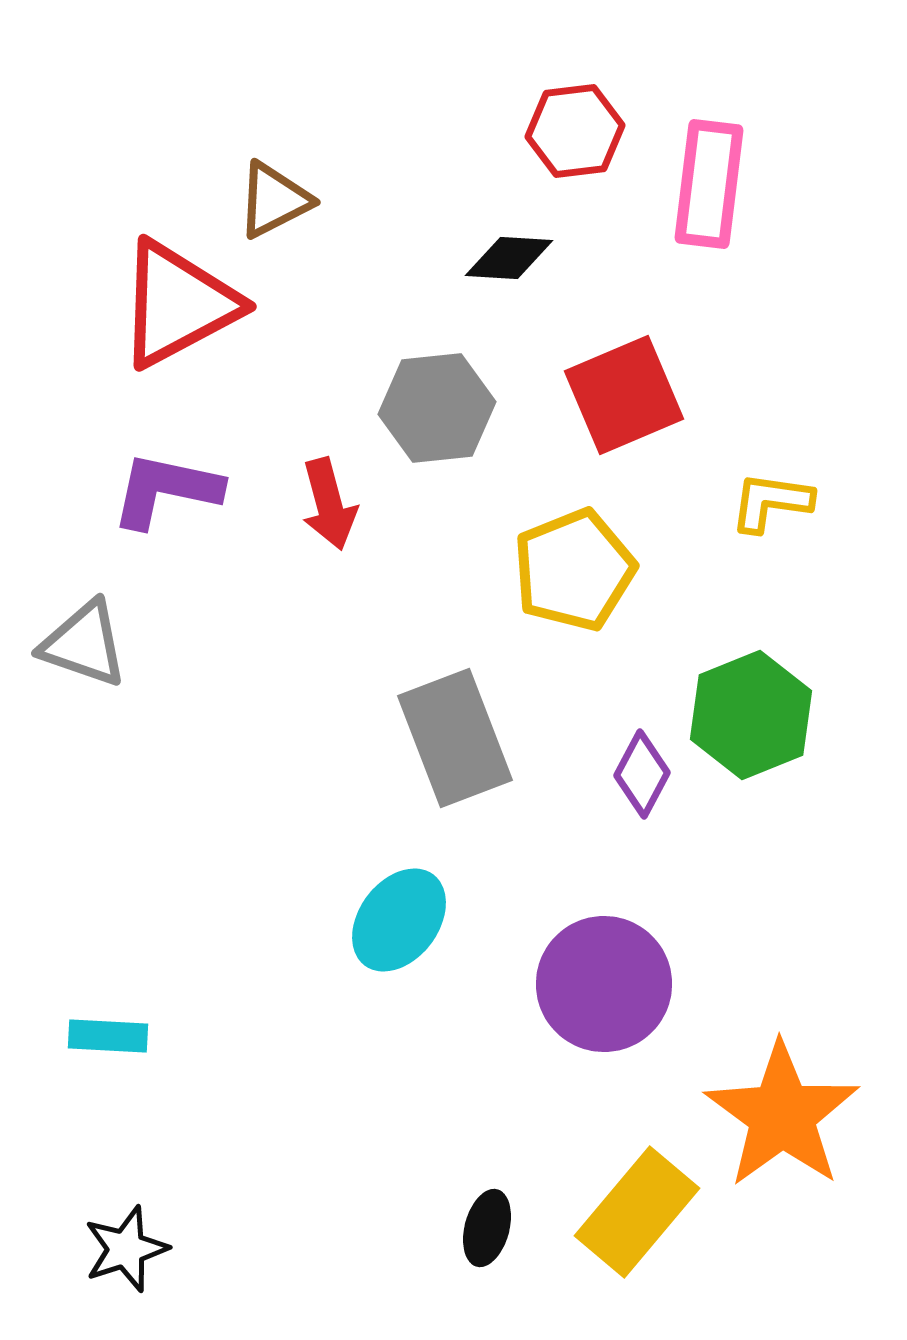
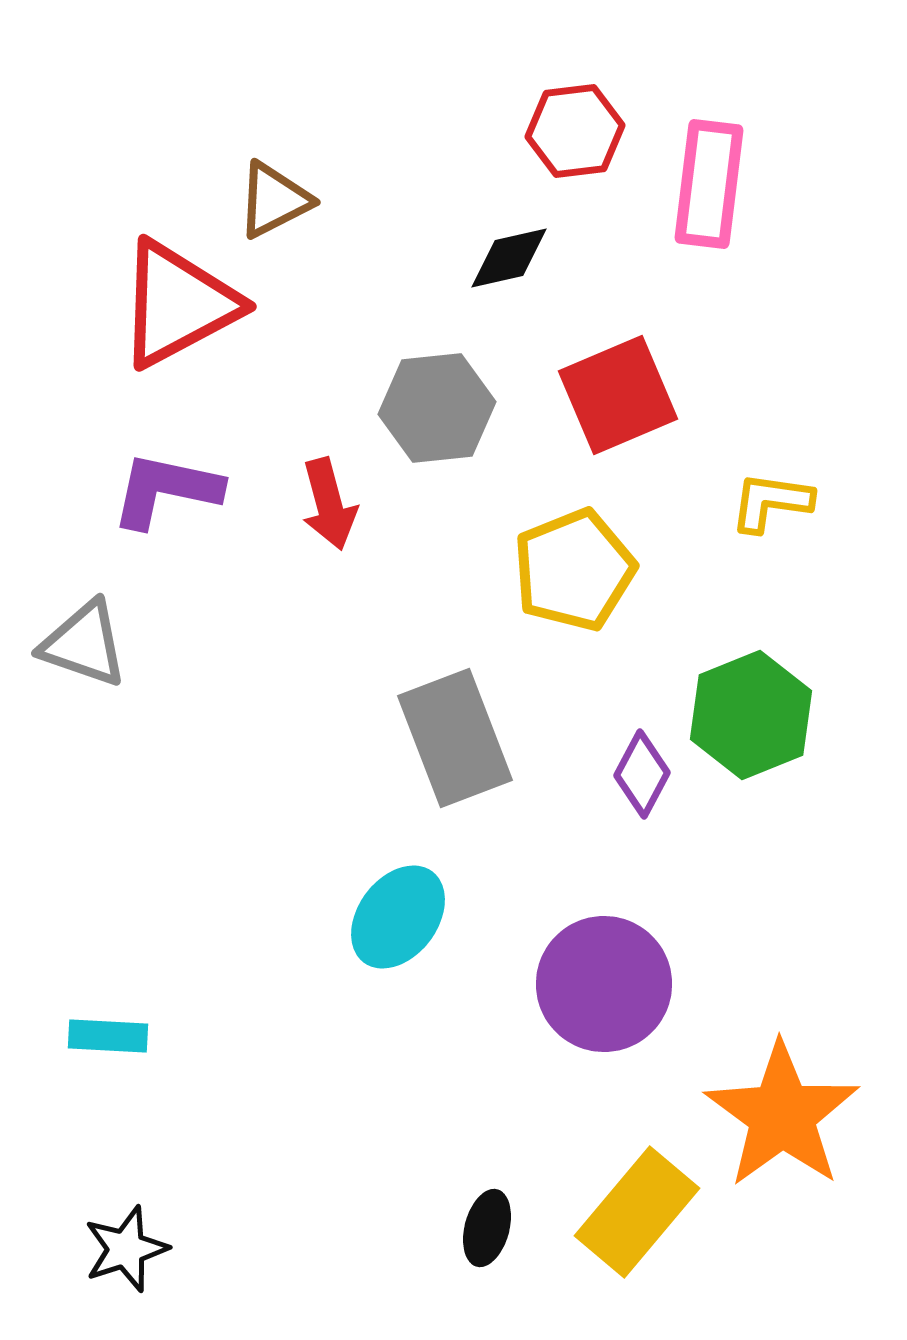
black diamond: rotated 16 degrees counterclockwise
red square: moved 6 px left
cyan ellipse: moved 1 px left, 3 px up
